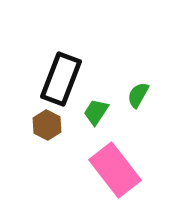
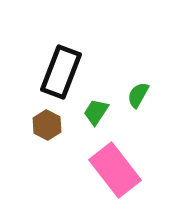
black rectangle: moved 7 px up
